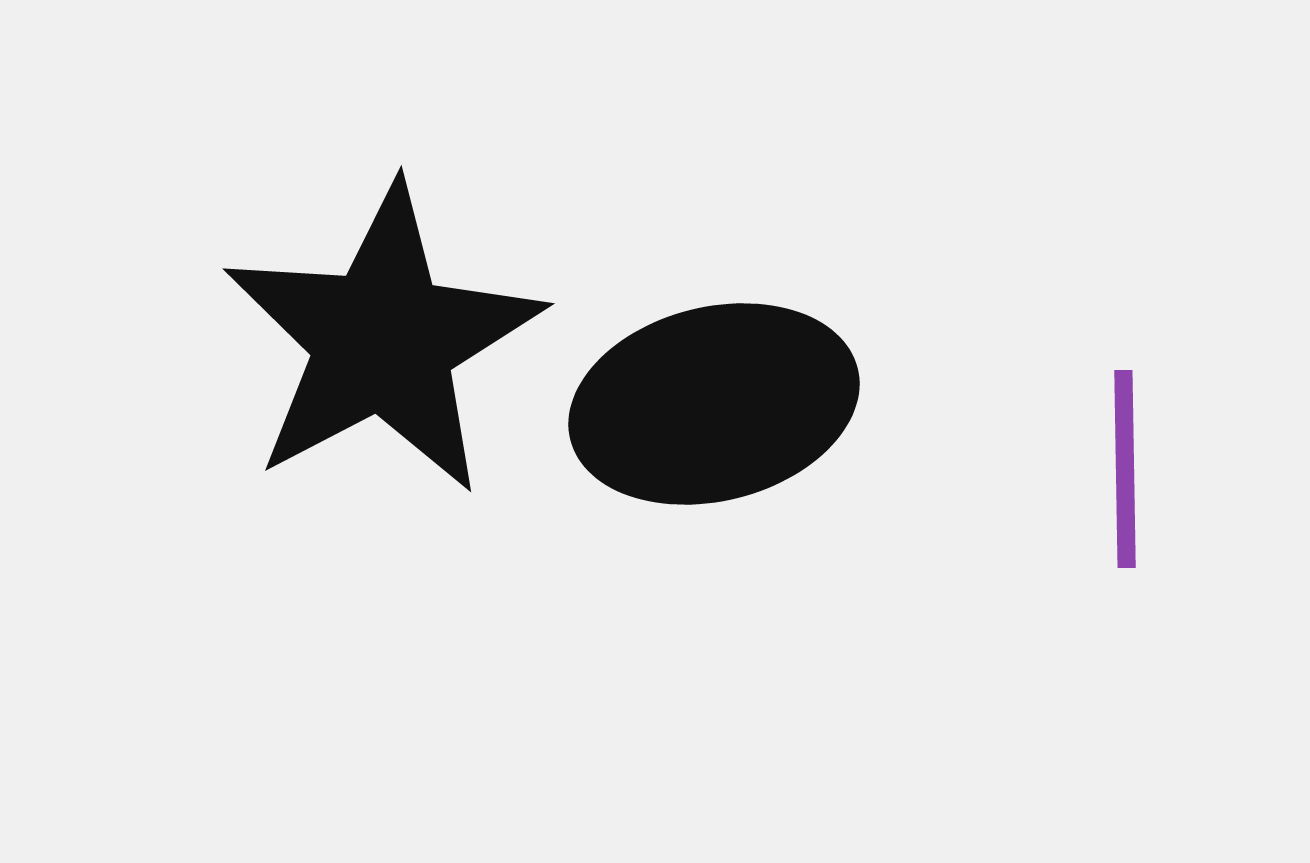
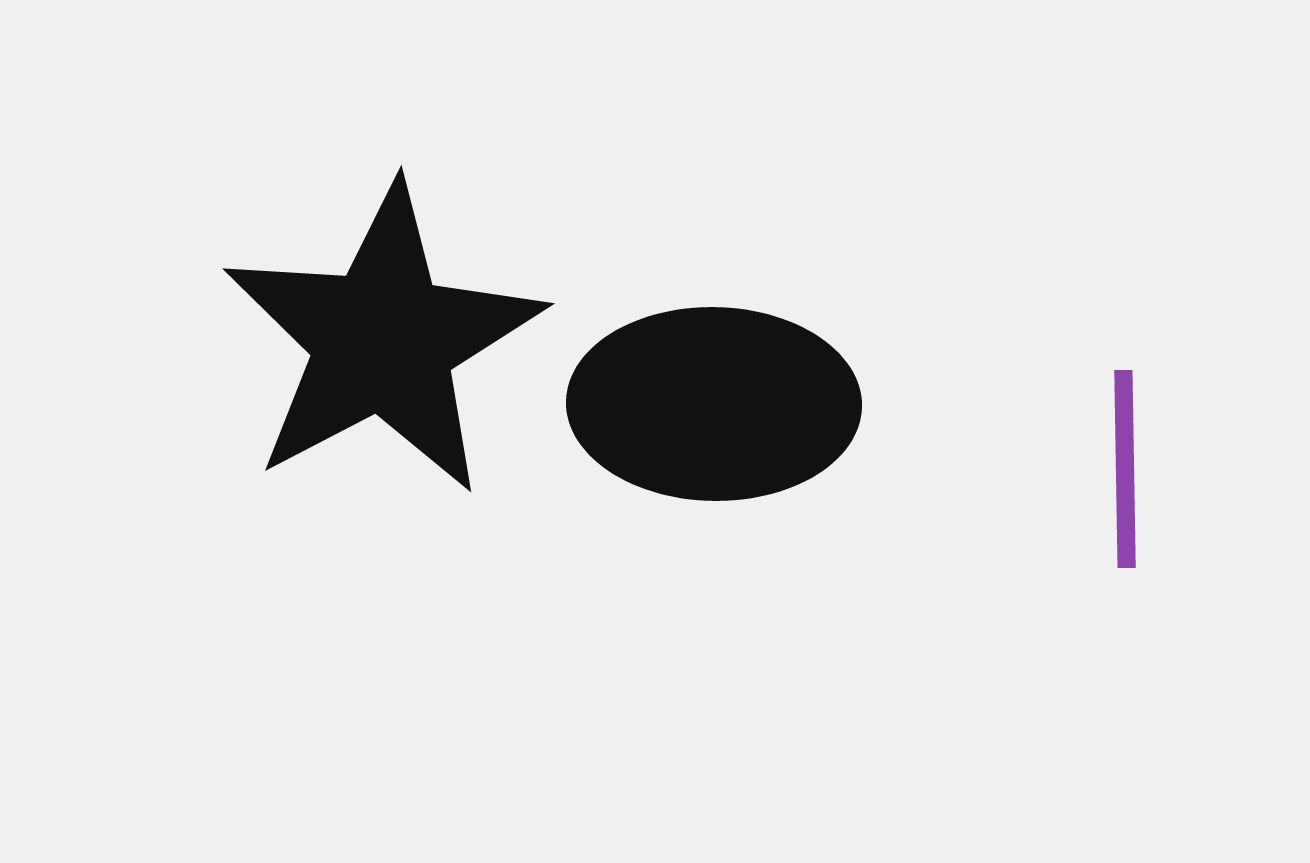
black ellipse: rotated 15 degrees clockwise
